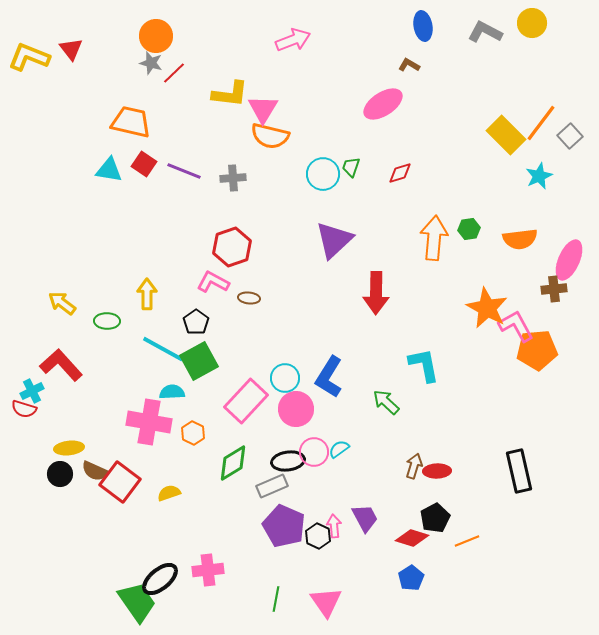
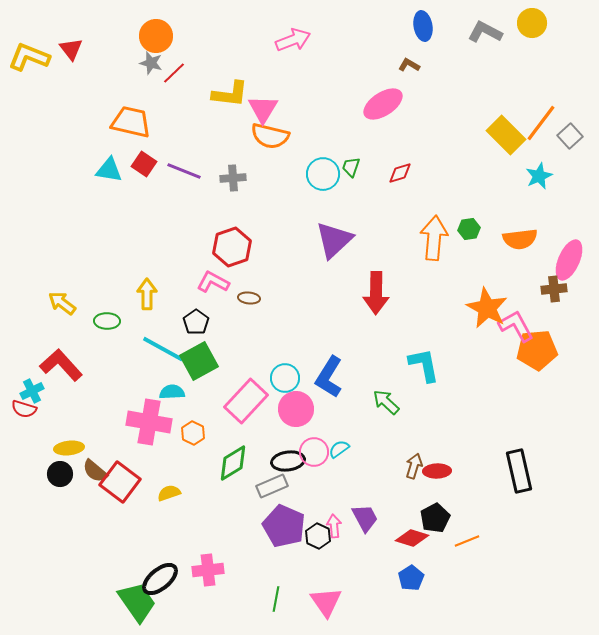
brown semicircle at (95, 471): rotated 16 degrees clockwise
